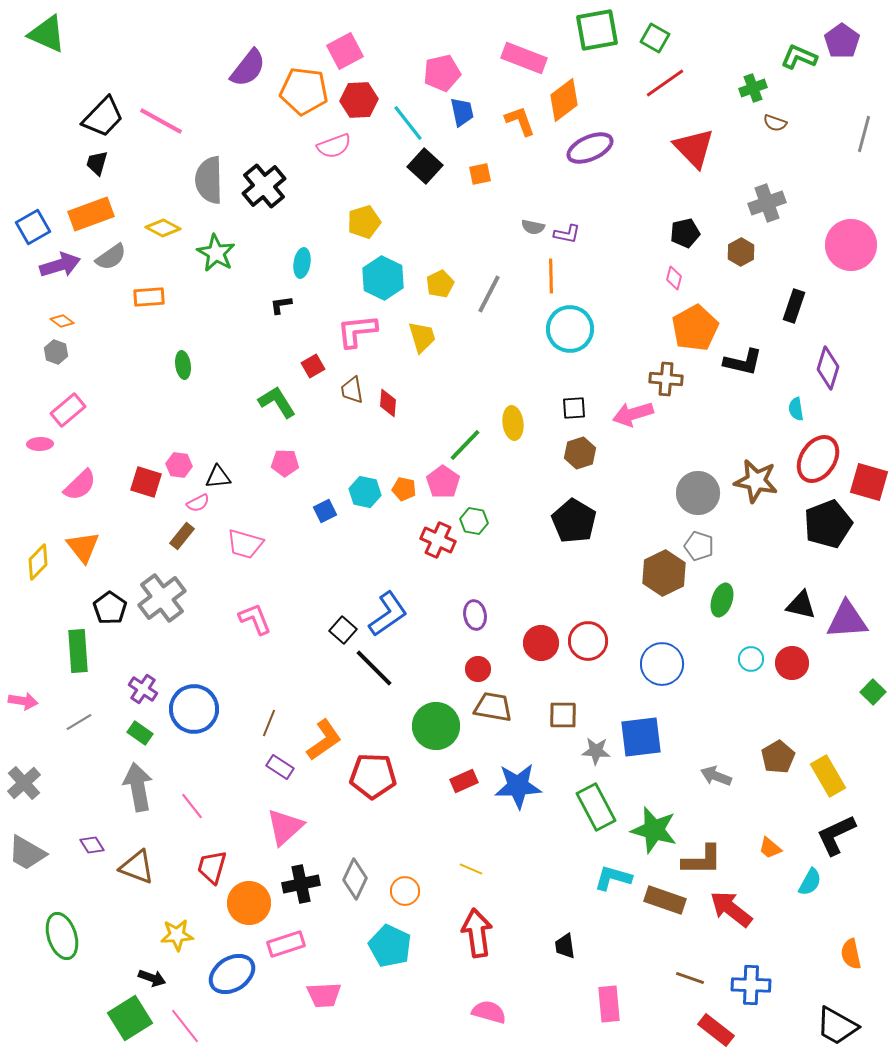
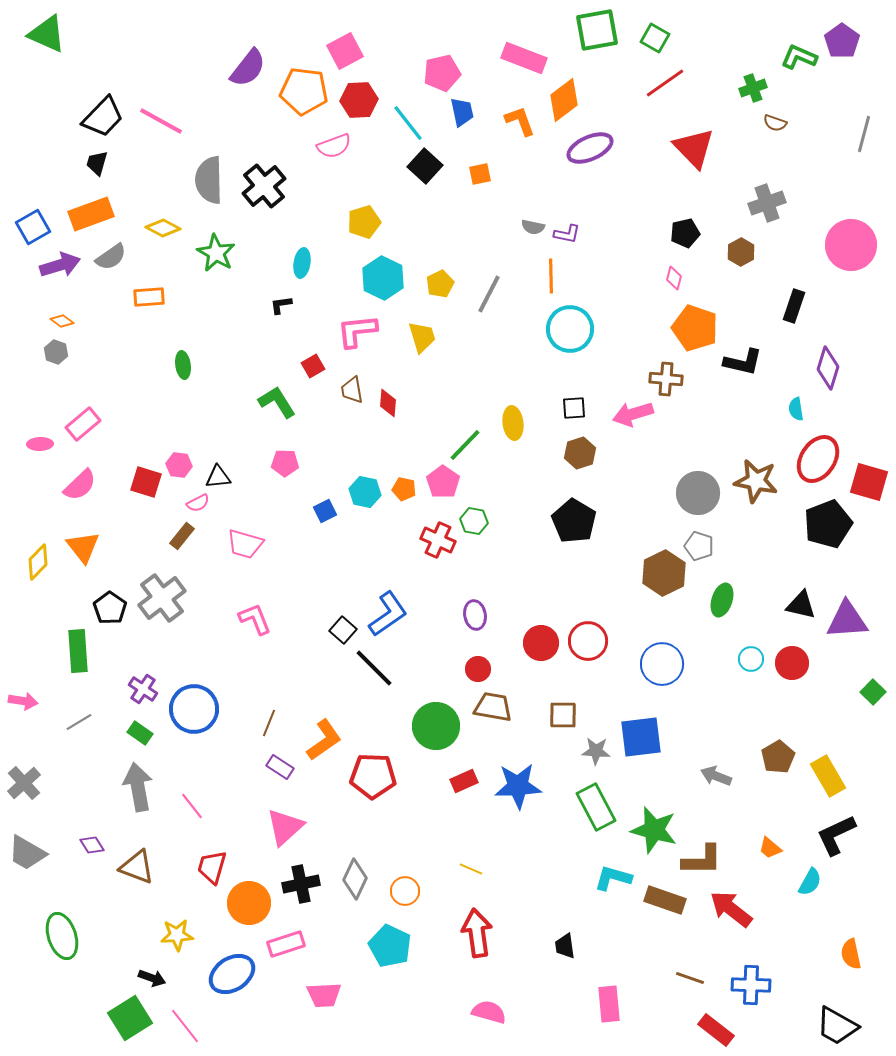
orange pentagon at (695, 328): rotated 24 degrees counterclockwise
pink rectangle at (68, 410): moved 15 px right, 14 px down
